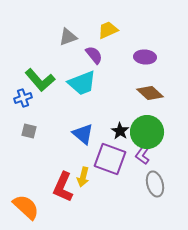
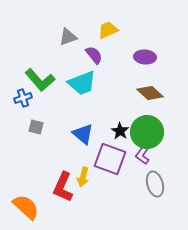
gray square: moved 7 px right, 4 px up
